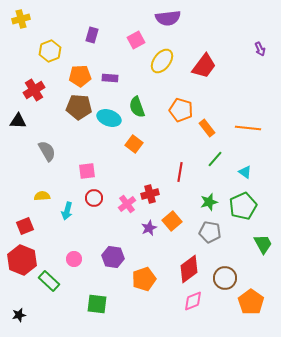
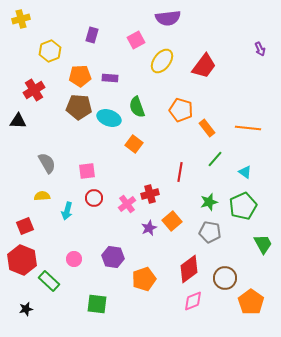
gray semicircle at (47, 151): moved 12 px down
black star at (19, 315): moved 7 px right, 6 px up
